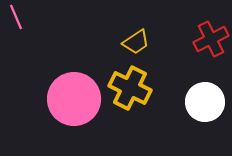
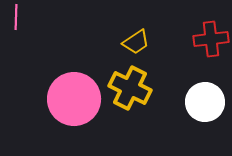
pink line: rotated 25 degrees clockwise
red cross: rotated 20 degrees clockwise
